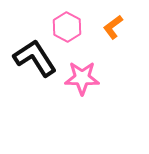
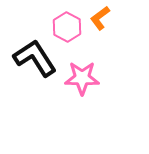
orange L-shape: moved 13 px left, 9 px up
